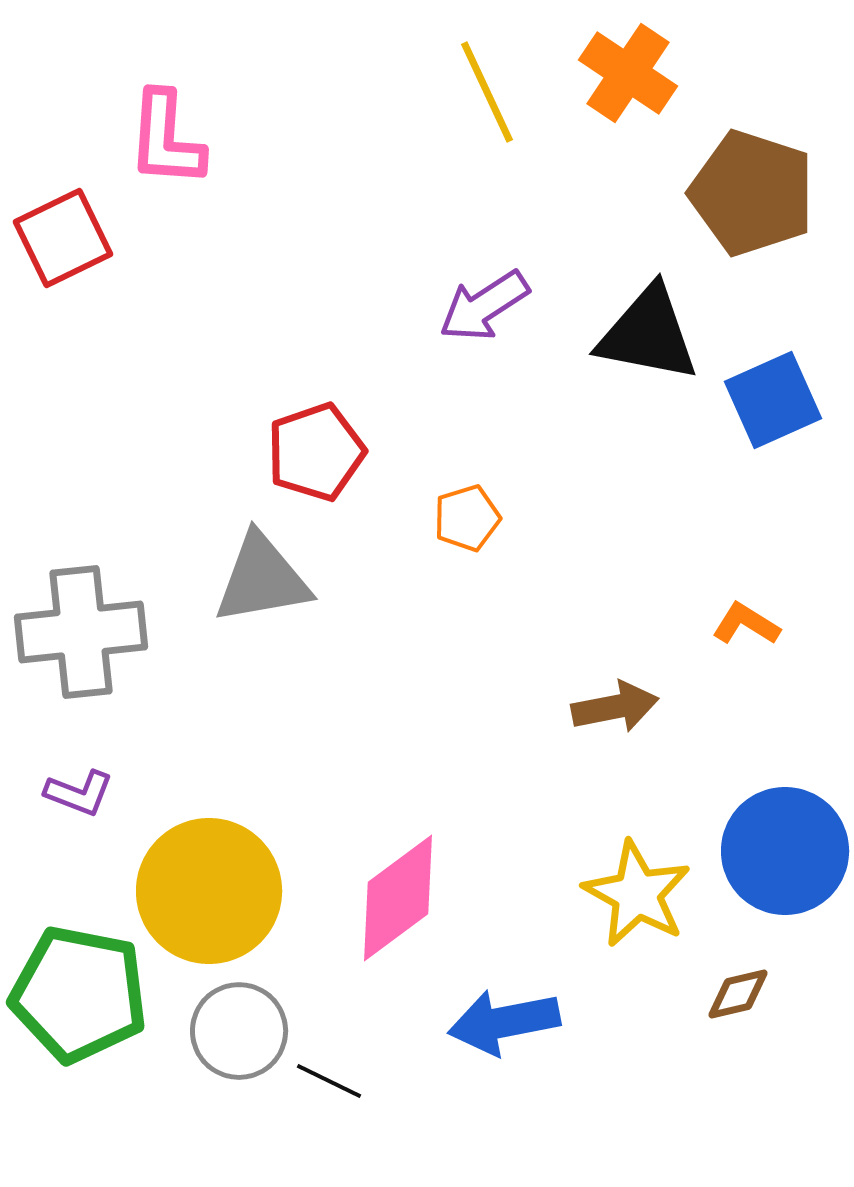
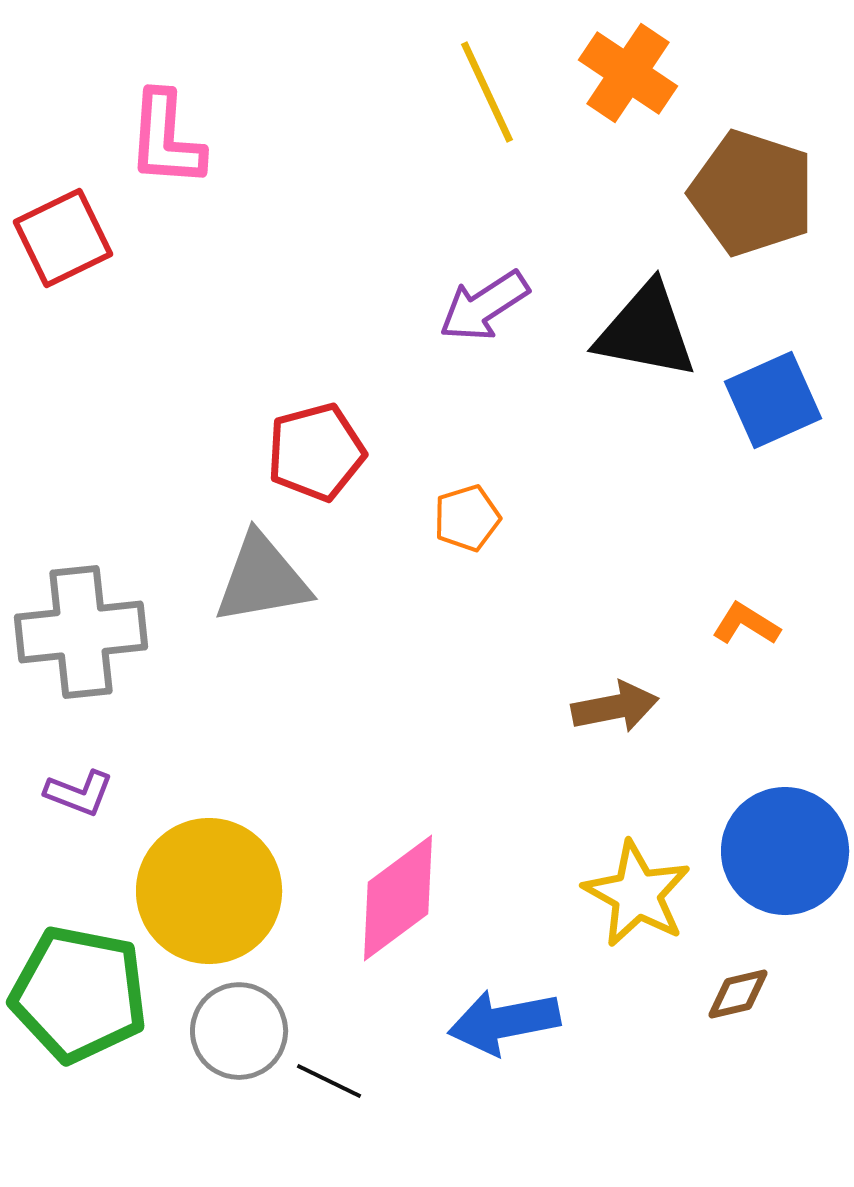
black triangle: moved 2 px left, 3 px up
red pentagon: rotated 4 degrees clockwise
